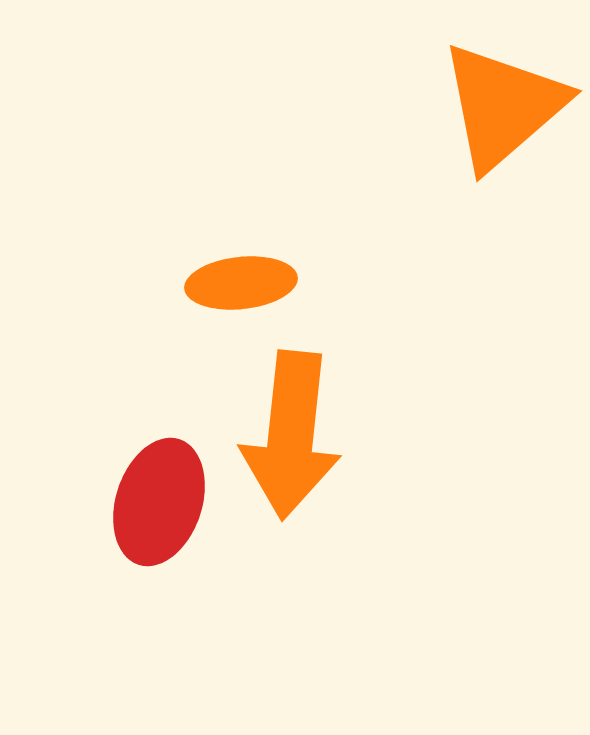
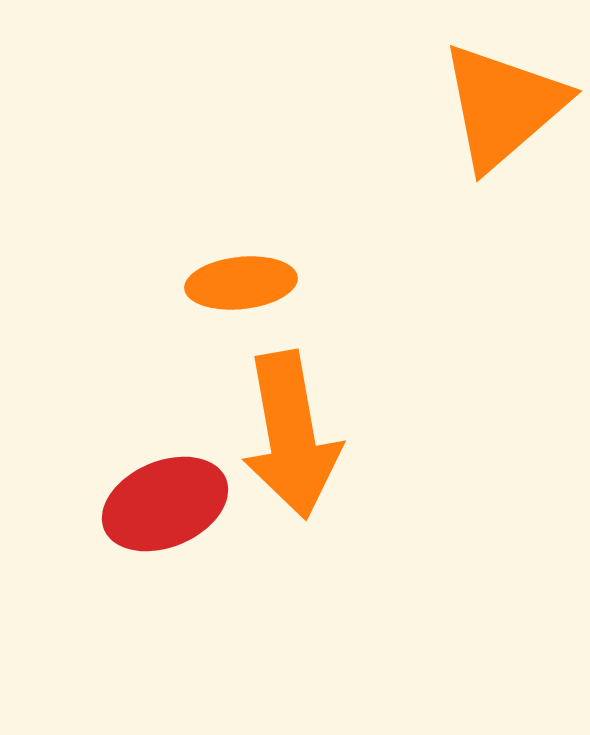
orange arrow: rotated 16 degrees counterclockwise
red ellipse: moved 6 px right, 2 px down; rotated 49 degrees clockwise
